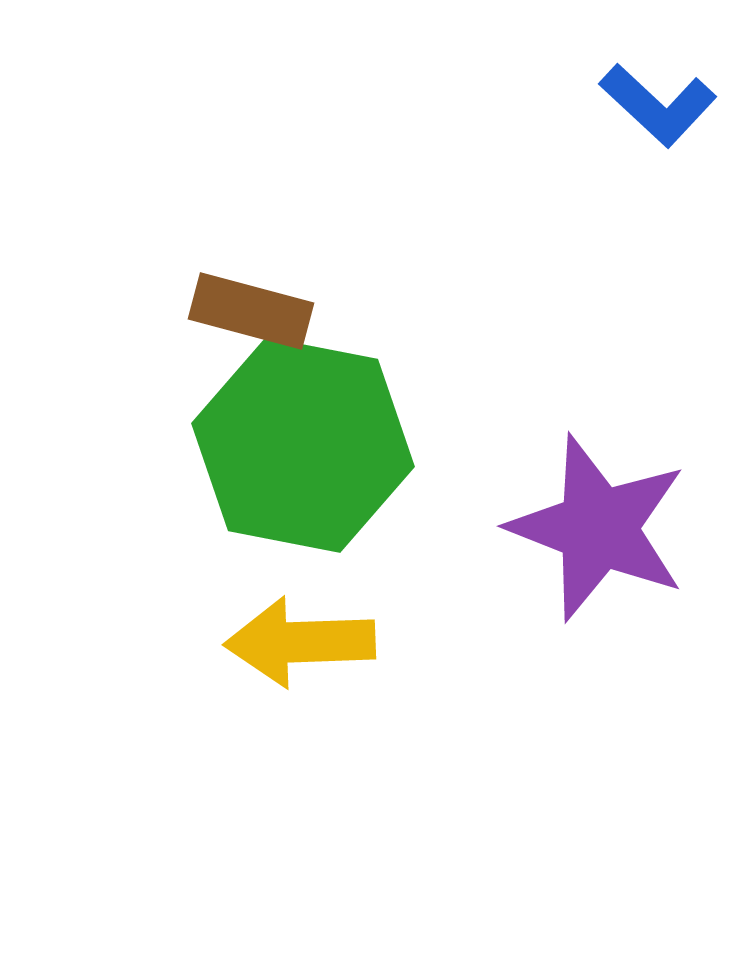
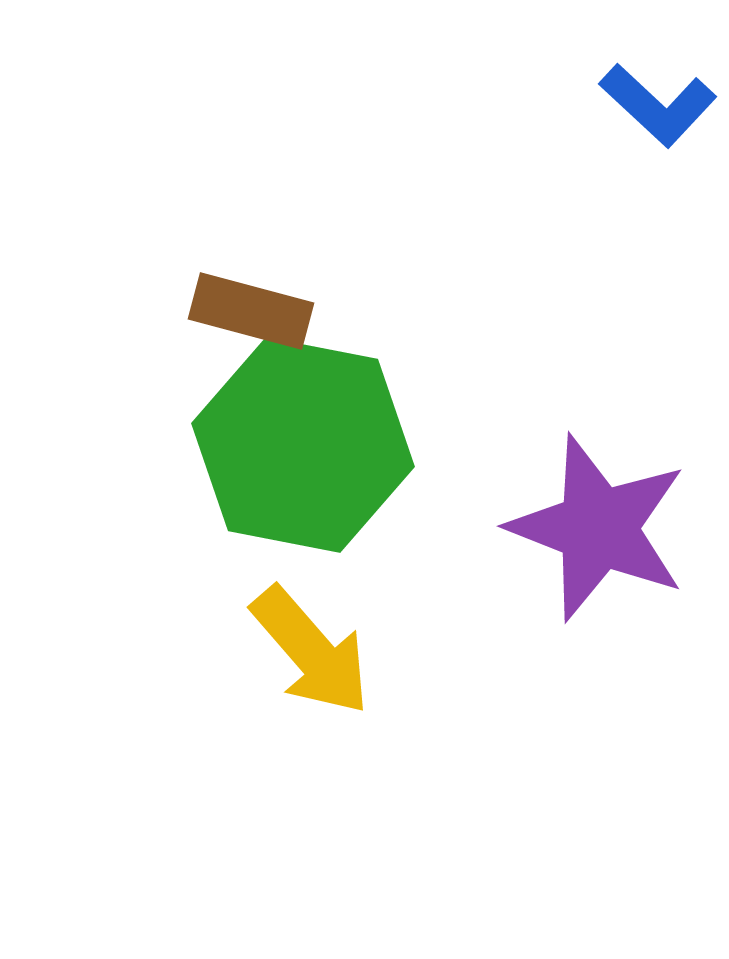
yellow arrow: moved 11 px right, 9 px down; rotated 129 degrees counterclockwise
